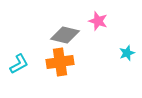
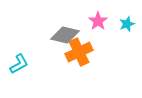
pink star: rotated 18 degrees clockwise
cyan star: moved 29 px up
orange cross: moved 19 px right, 10 px up; rotated 16 degrees counterclockwise
